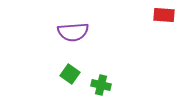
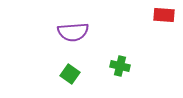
green cross: moved 19 px right, 19 px up
